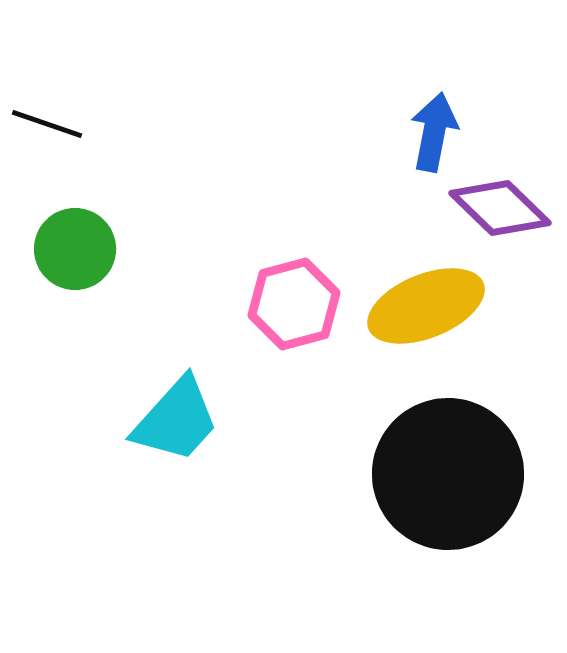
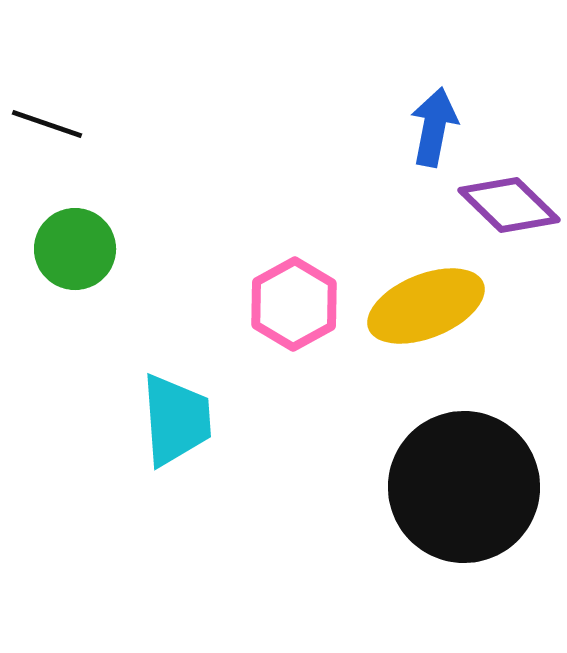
blue arrow: moved 5 px up
purple diamond: moved 9 px right, 3 px up
pink hexagon: rotated 14 degrees counterclockwise
cyan trapezoid: rotated 46 degrees counterclockwise
black circle: moved 16 px right, 13 px down
